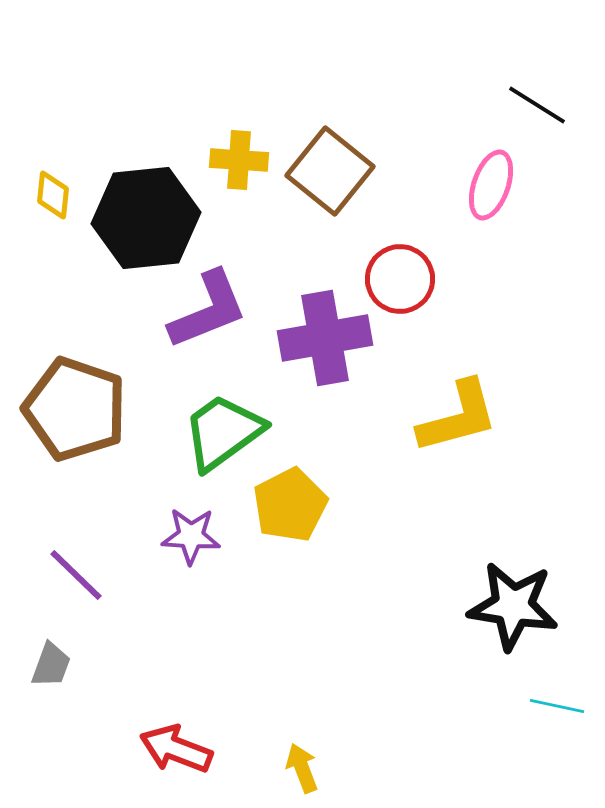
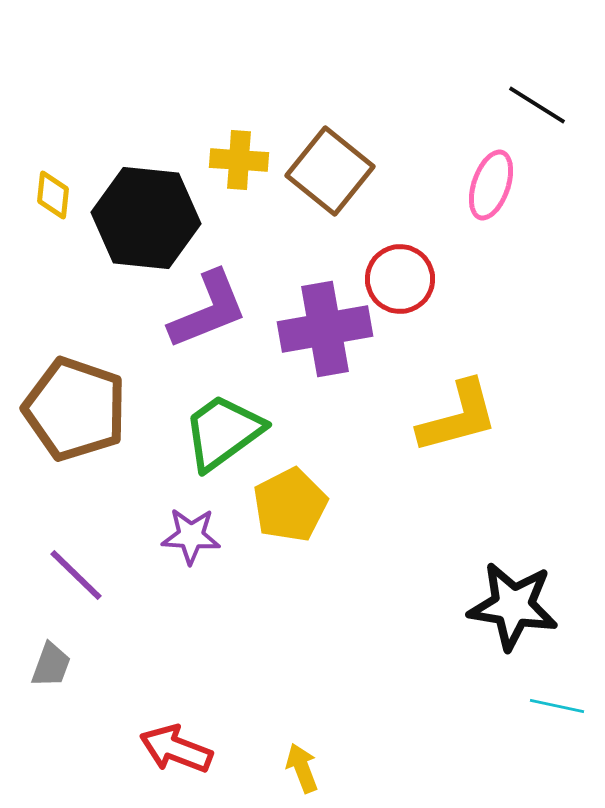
black hexagon: rotated 12 degrees clockwise
purple cross: moved 9 px up
